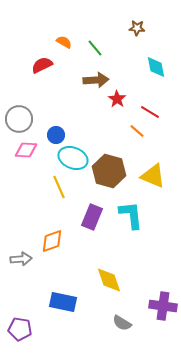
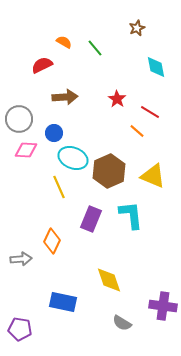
brown star: rotated 28 degrees counterclockwise
brown arrow: moved 31 px left, 17 px down
blue circle: moved 2 px left, 2 px up
brown hexagon: rotated 20 degrees clockwise
purple rectangle: moved 1 px left, 2 px down
orange diamond: rotated 45 degrees counterclockwise
